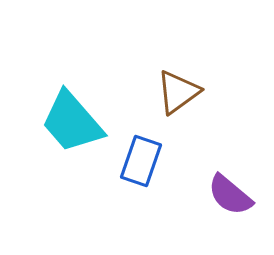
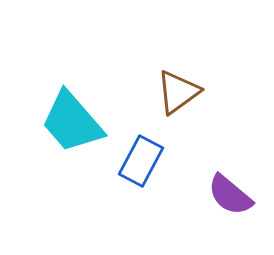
blue rectangle: rotated 9 degrees clockwise
